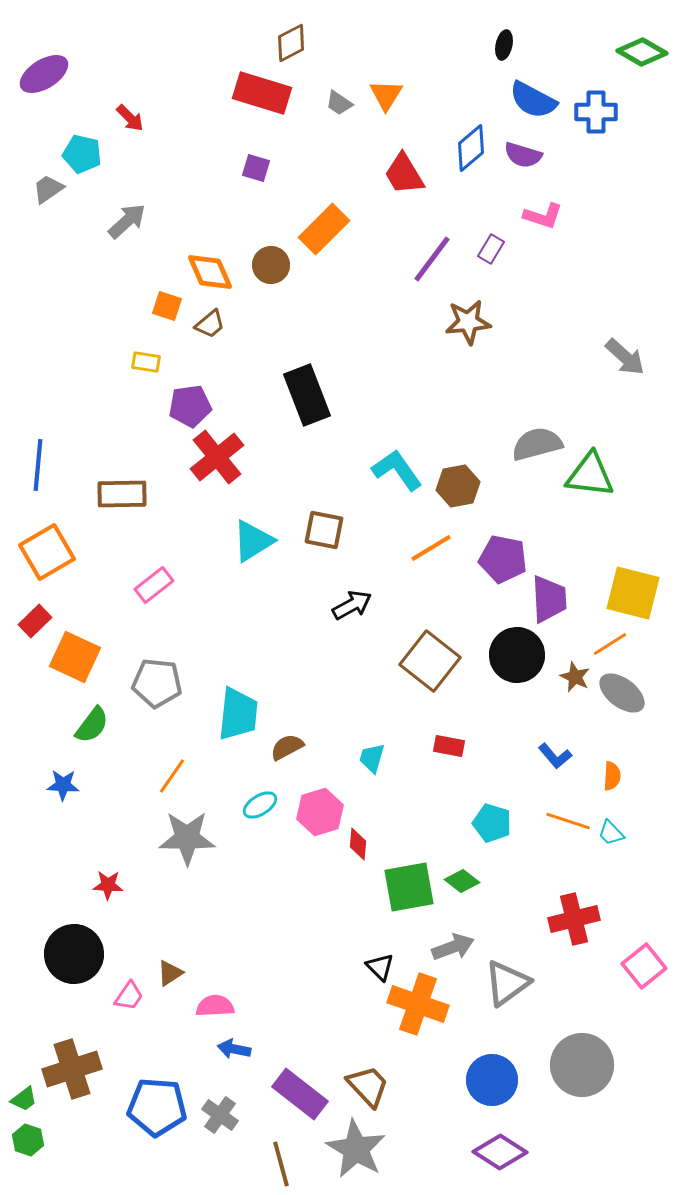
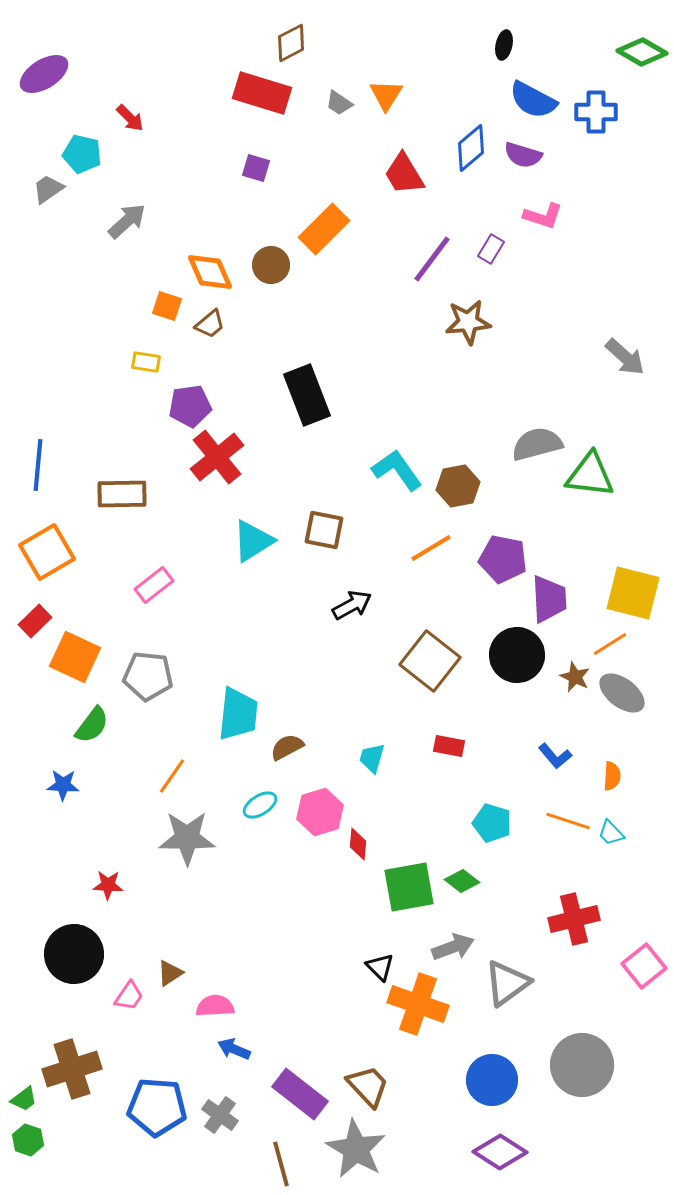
gray pentagon at (157, 683): moved 9 px left, 7 px up
blue arrow at (234, 1049): rotated 12 degrees clockwise
